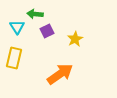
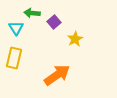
green arrow: moved 3 px left, 1 px up
cyan triangle: moved 1 px left, 1 px down
purple square: moved 7 px right, 9 px up; rotated 16 degrees counterclockwise
orange arrow: moved 3 px left, 1 px down
